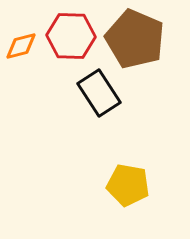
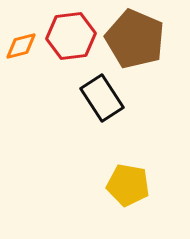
red hexagon: rotated 9 degrees counterclockwise
black rectangle: moved 3 px right, 5 px down
